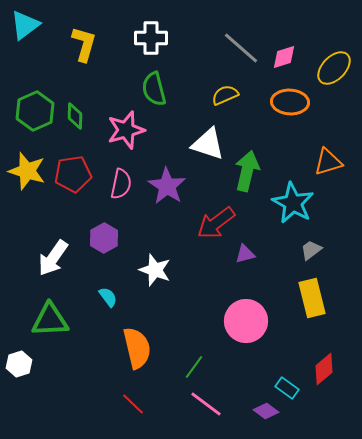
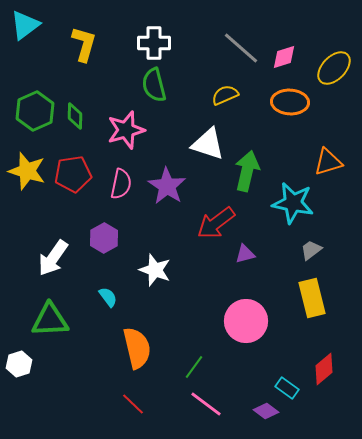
white cross: moved 3 px right, 5 px down
green semicircle: moved 4 px up
cyan star: rotated 18 degrees counterclockwise
